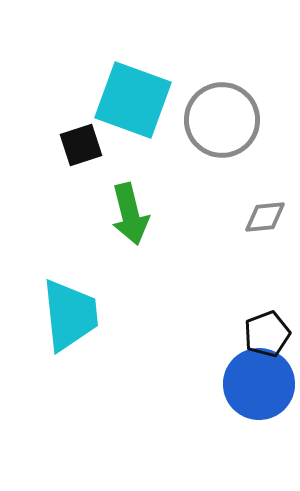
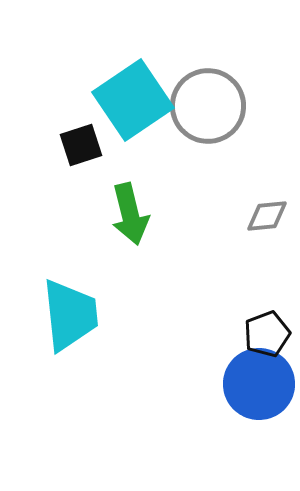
cyan square: rotated 36 degrees clockwise
gray circle: moved 14 px left, 14 px up
gray diamond: moved 2 px right, 1 px up
